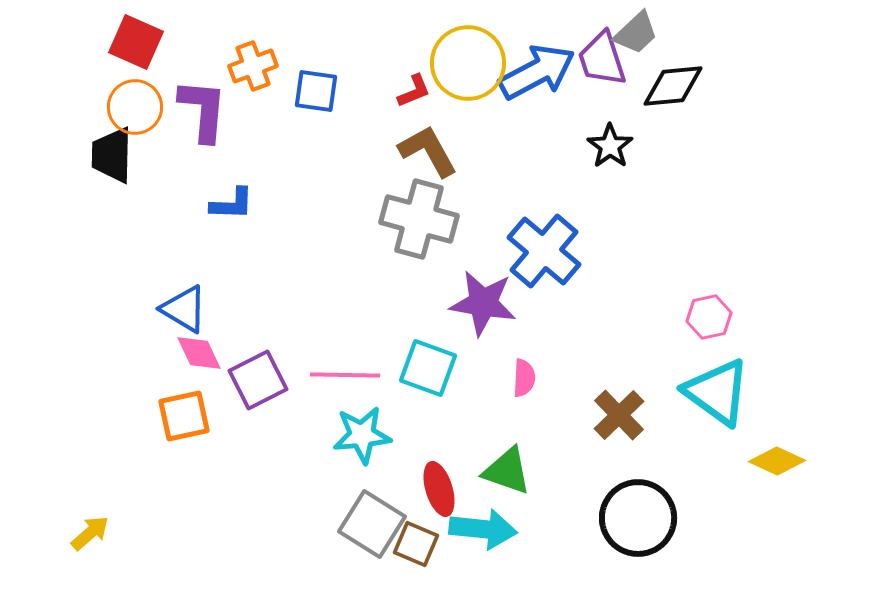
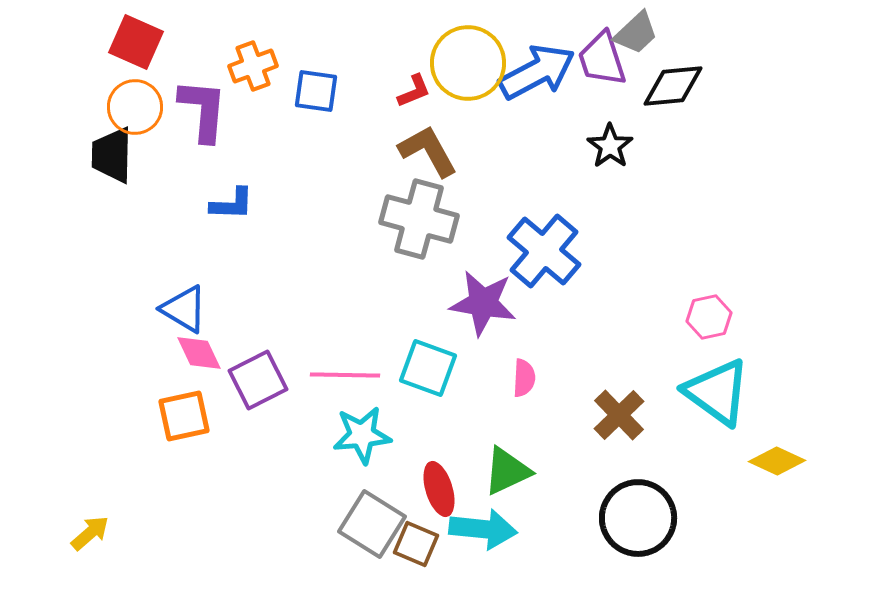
green triangle: rotated 44 degrees counterclockwise
